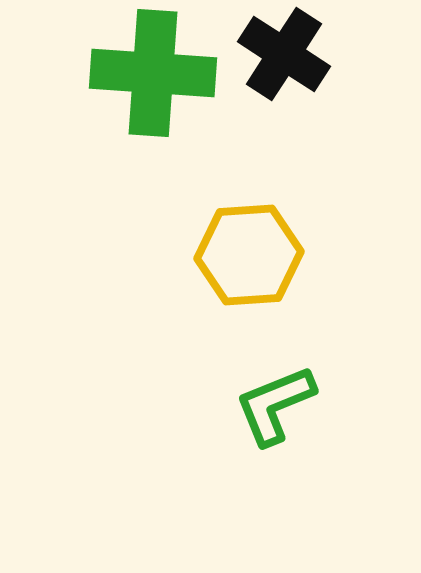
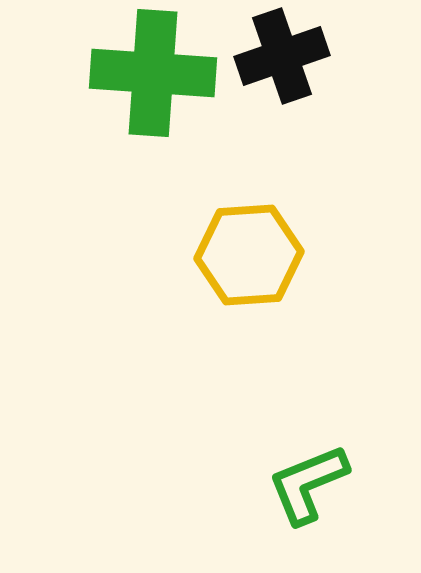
black cross: moved 2 px left, 2 px down; rotated 38 degrees clockwise
green L-shape: moved 33 px right, 79 px down
